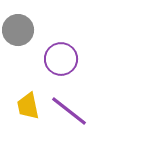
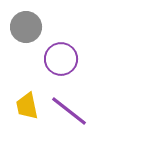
gray circle: moved 8 px right, 3 px up
yellow trapezoid: moved 1 px left
